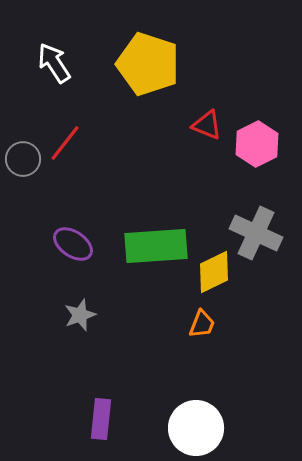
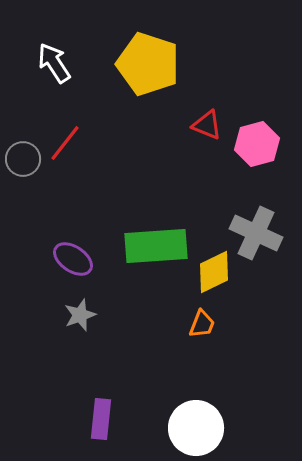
pink hexagon: rotated 12 degrees clockwise
purple ellipse: moved 15 px down
